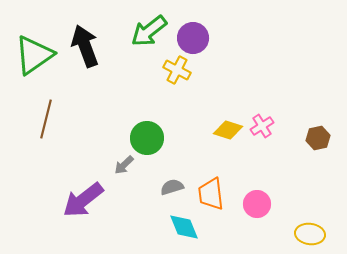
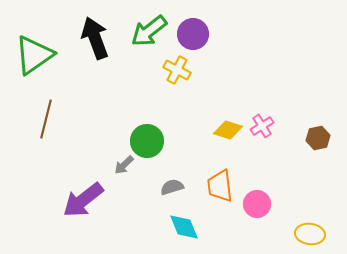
purple circle: moved 4 px up
black arrow: moved 10 px right, 8 px up
green circle: moved 3 px down
orange trapezoid: moved 9 px right, 8 px up
